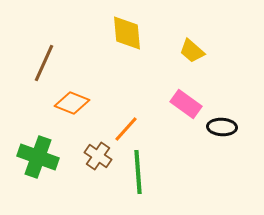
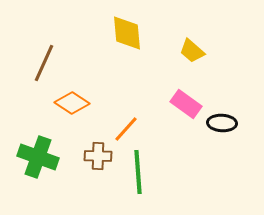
orange diamond: rotated 12 degrees clockwise
black ellipse: moved 4 px up
brown cross: rotated 32 degrees counterclockwise
